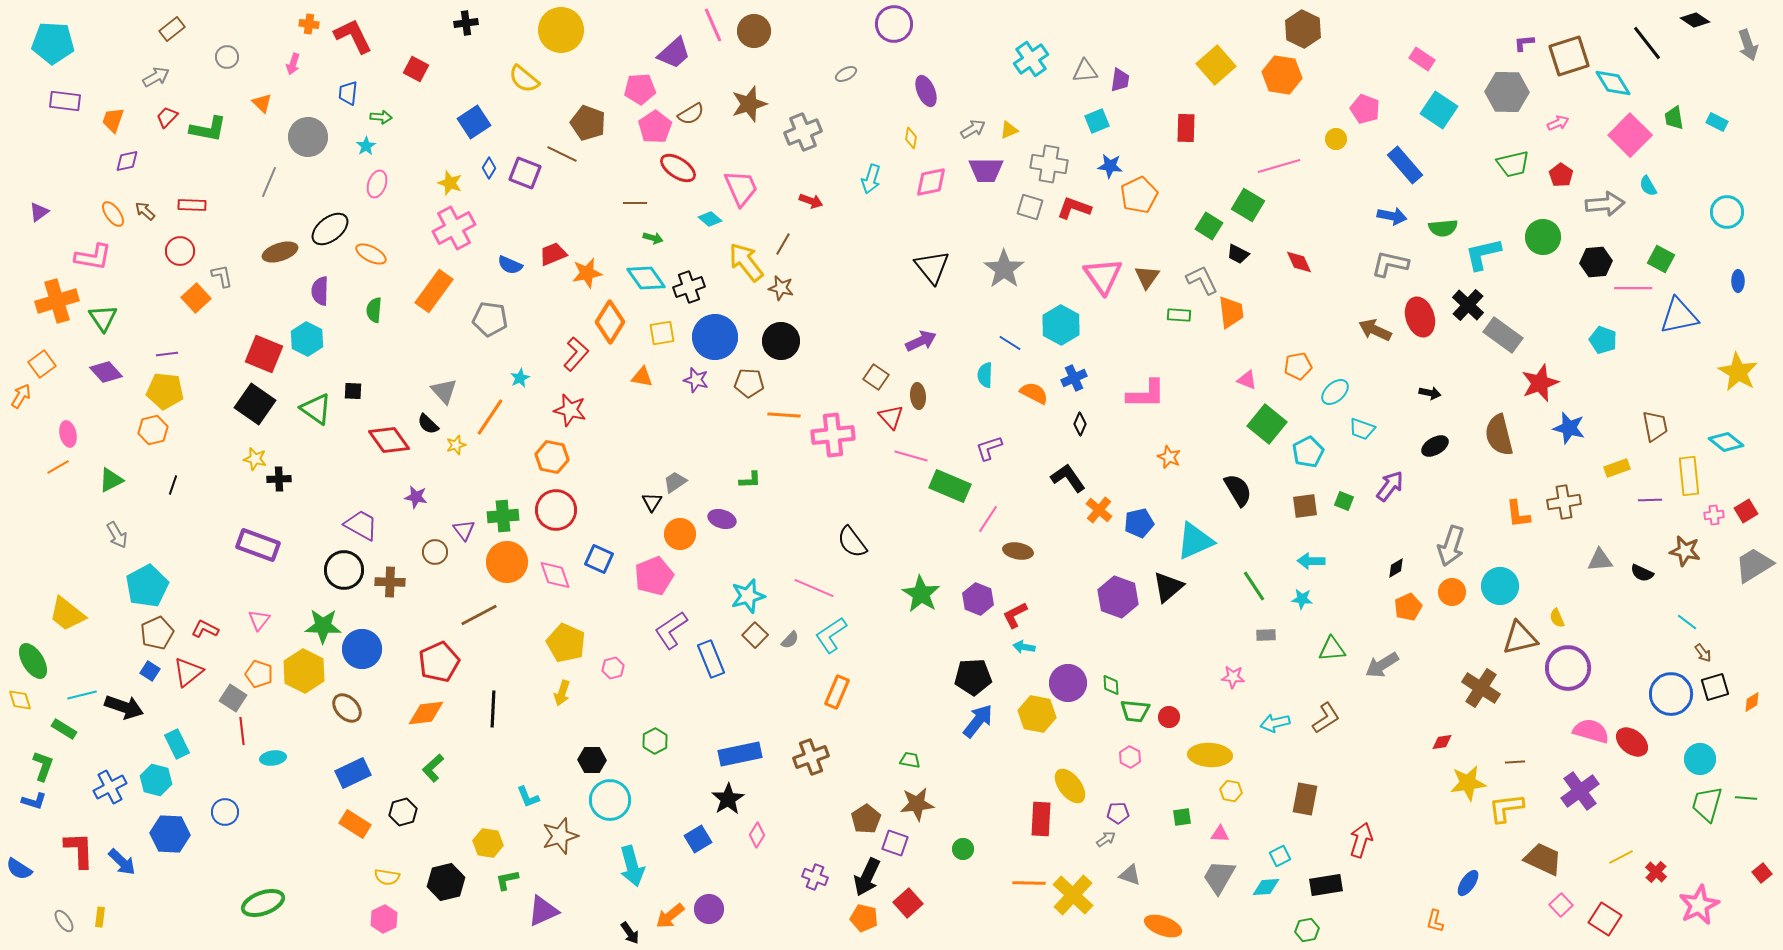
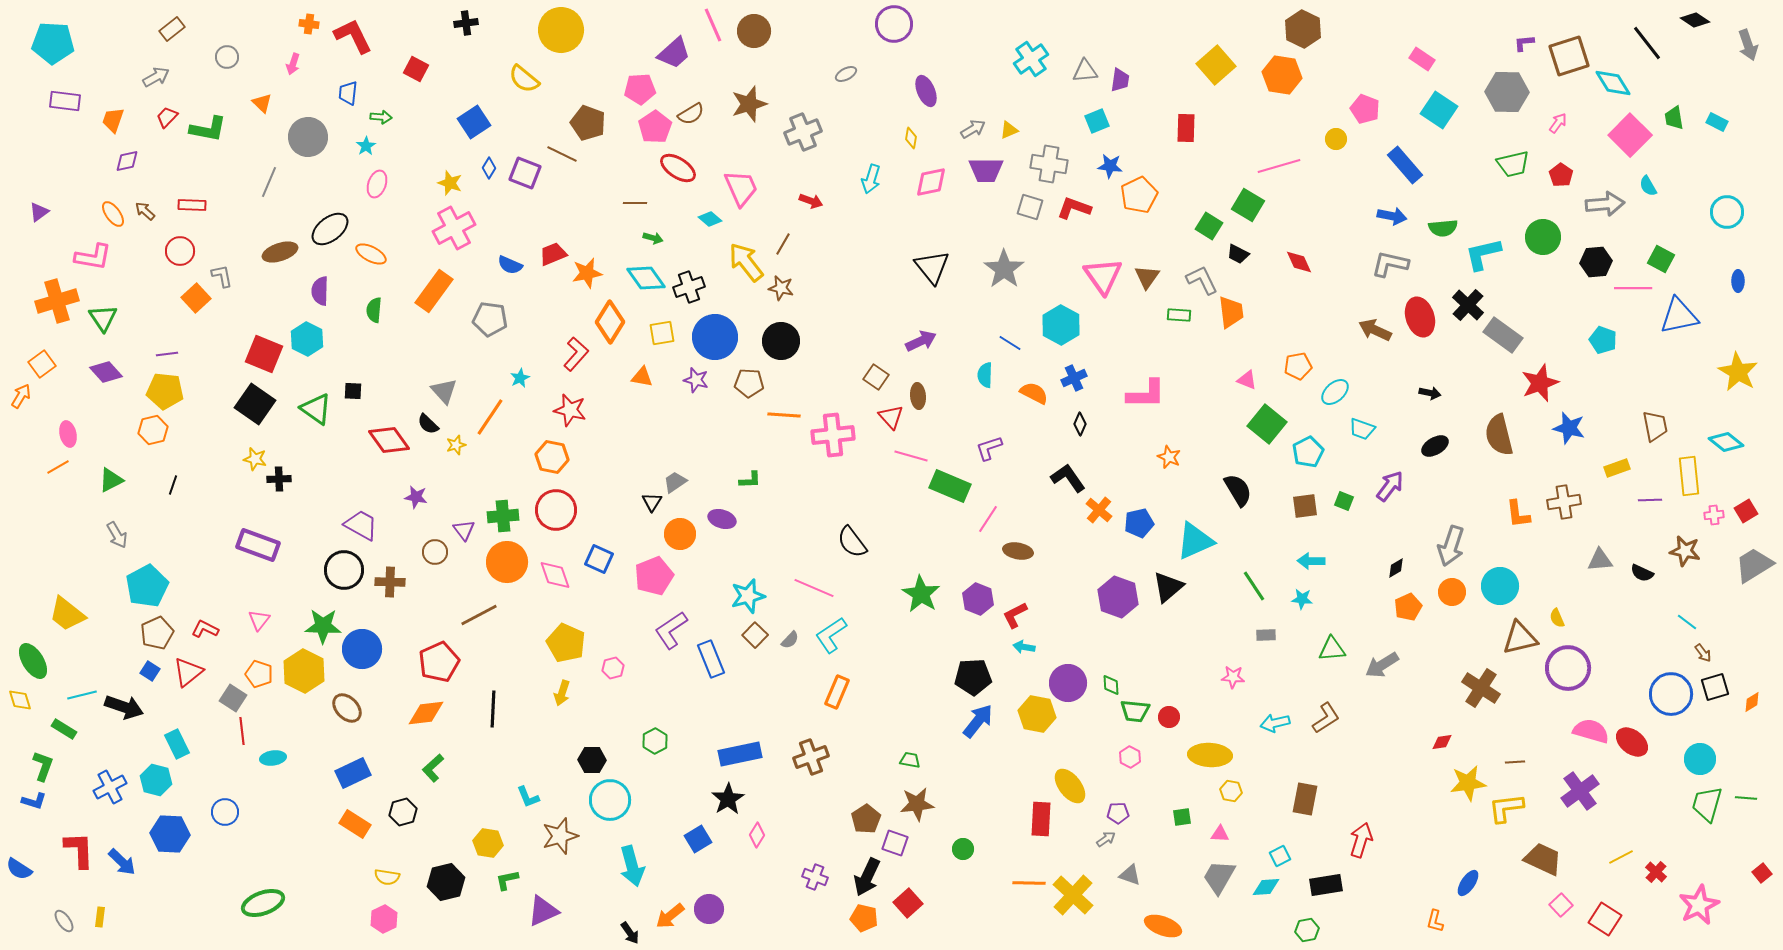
pink arrow at (1558, 123): rotated 30 degrees counterclockwise
